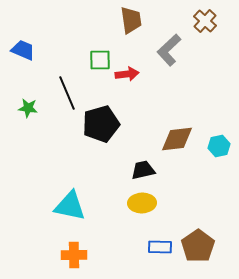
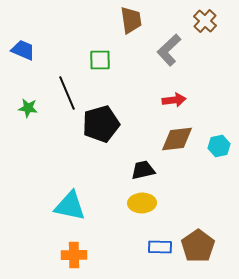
red arrow: moved 47 px right, 26 px down
